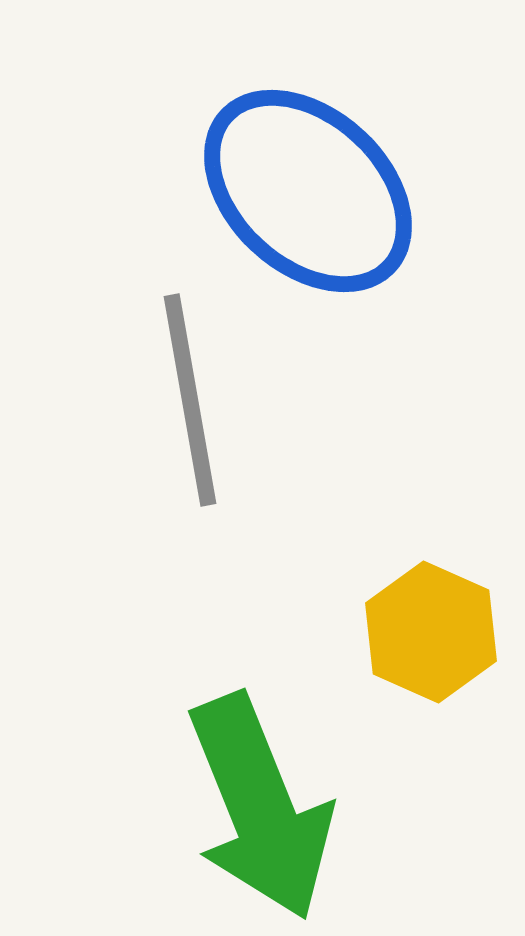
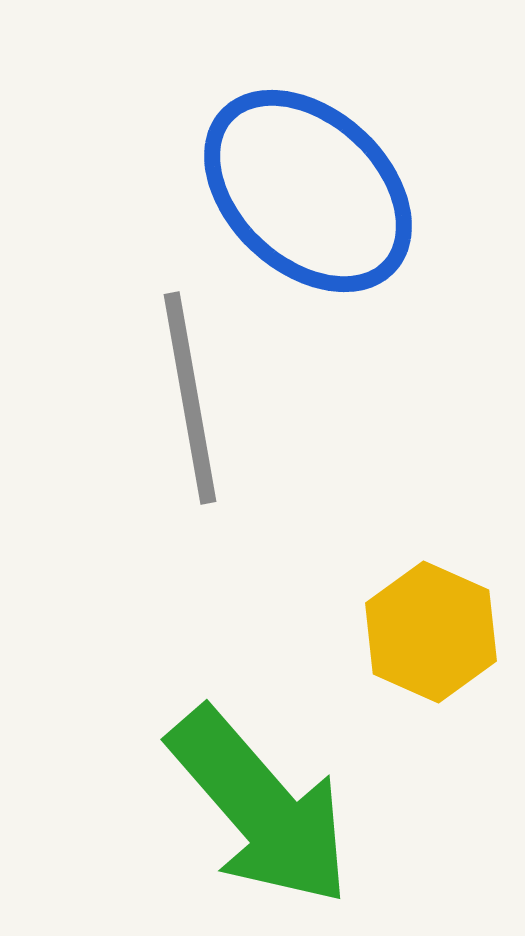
gray line: moved 2 px up
green arrow: rotated 19 degrees counterclockwise
